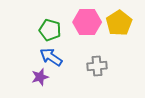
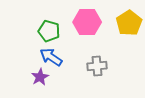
yellow pentagon: moved 10 px right
green pentagon: moved 1 px left, 1 px down
purple star: rotated 12 degrees counterclockwise
